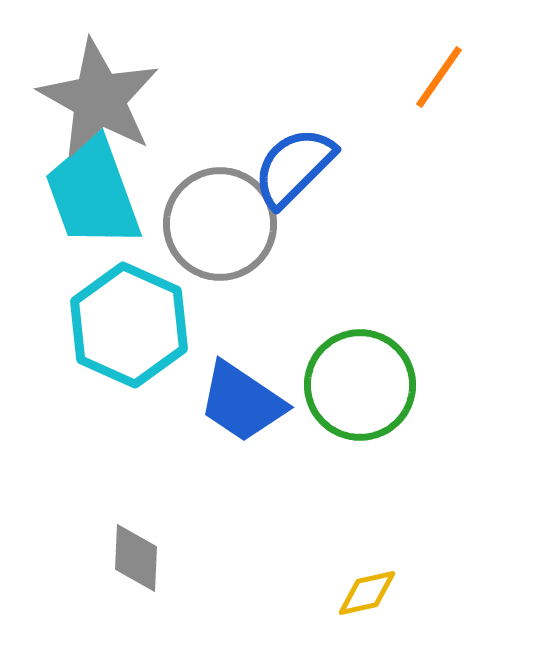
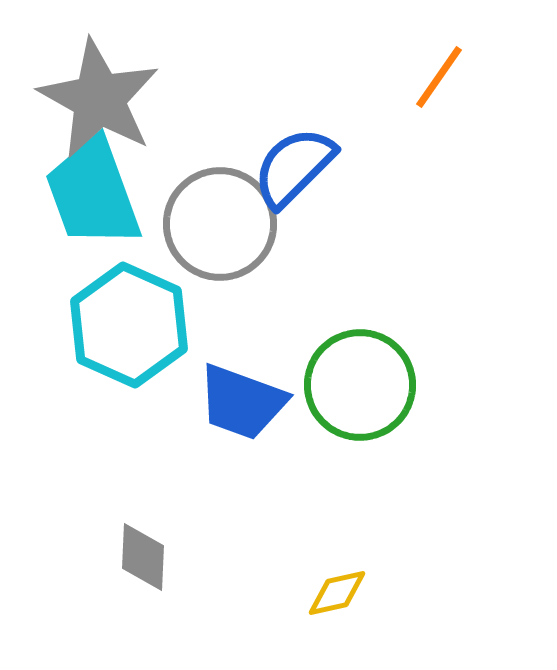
blue trapezoid: rotated 14 degrees counterclockwise
gray diamond: moved 7 px right, 1 px up
yellow diamond: moved 30 px left
